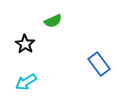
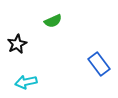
black star: moved 8 px left; rotated 12 degrees clockwise
cyan arrow: rotated 20 degrees clockwise
